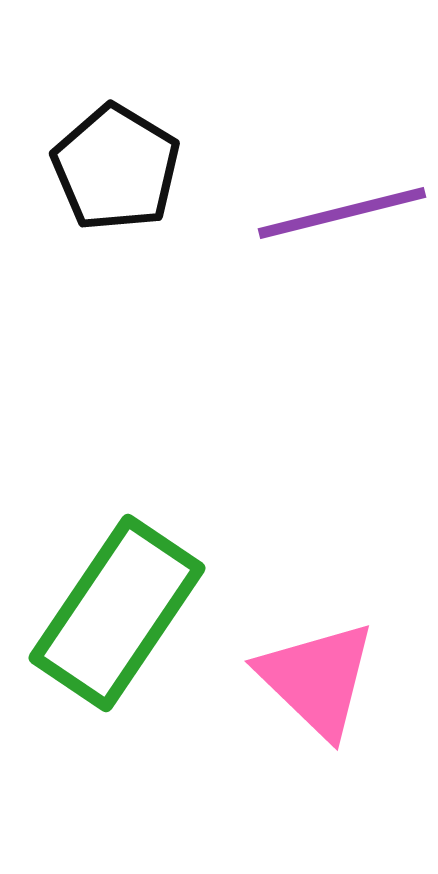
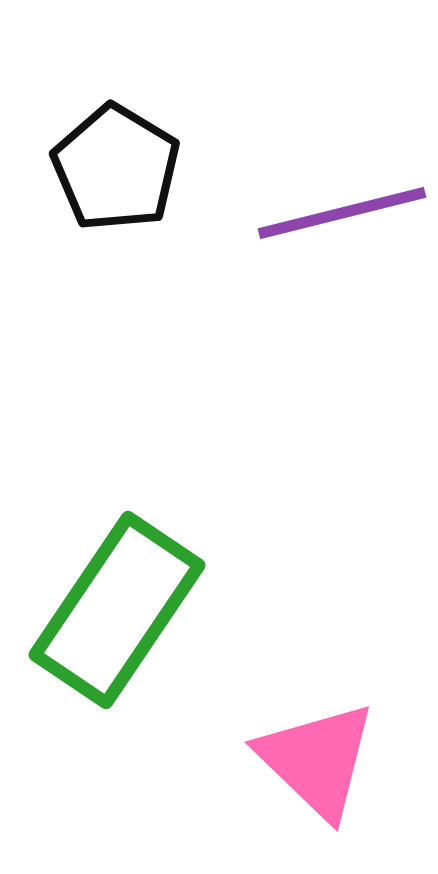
green rectangle: moved 3 px up
pink triangle: moved 81 px down
